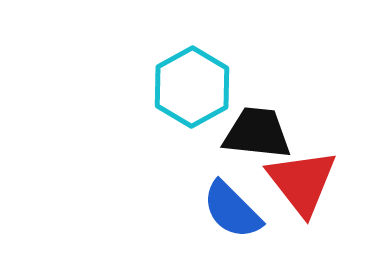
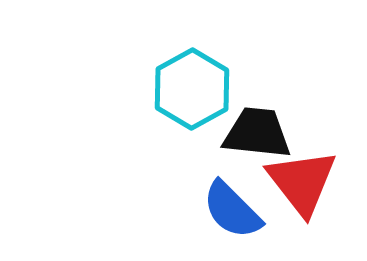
cyan hexagon: moved 2 px down
